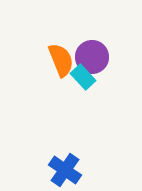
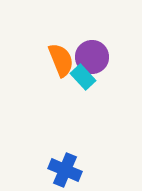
blue cross: rotated 12 degrees counterclockwise
